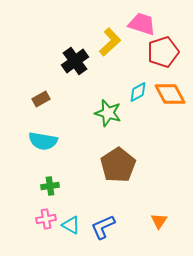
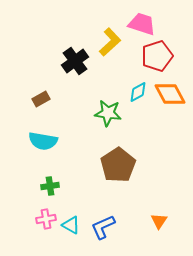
red pentagon: moved 6 px left, 4 px down
green star: rotated 8 degrees counterclockwise
